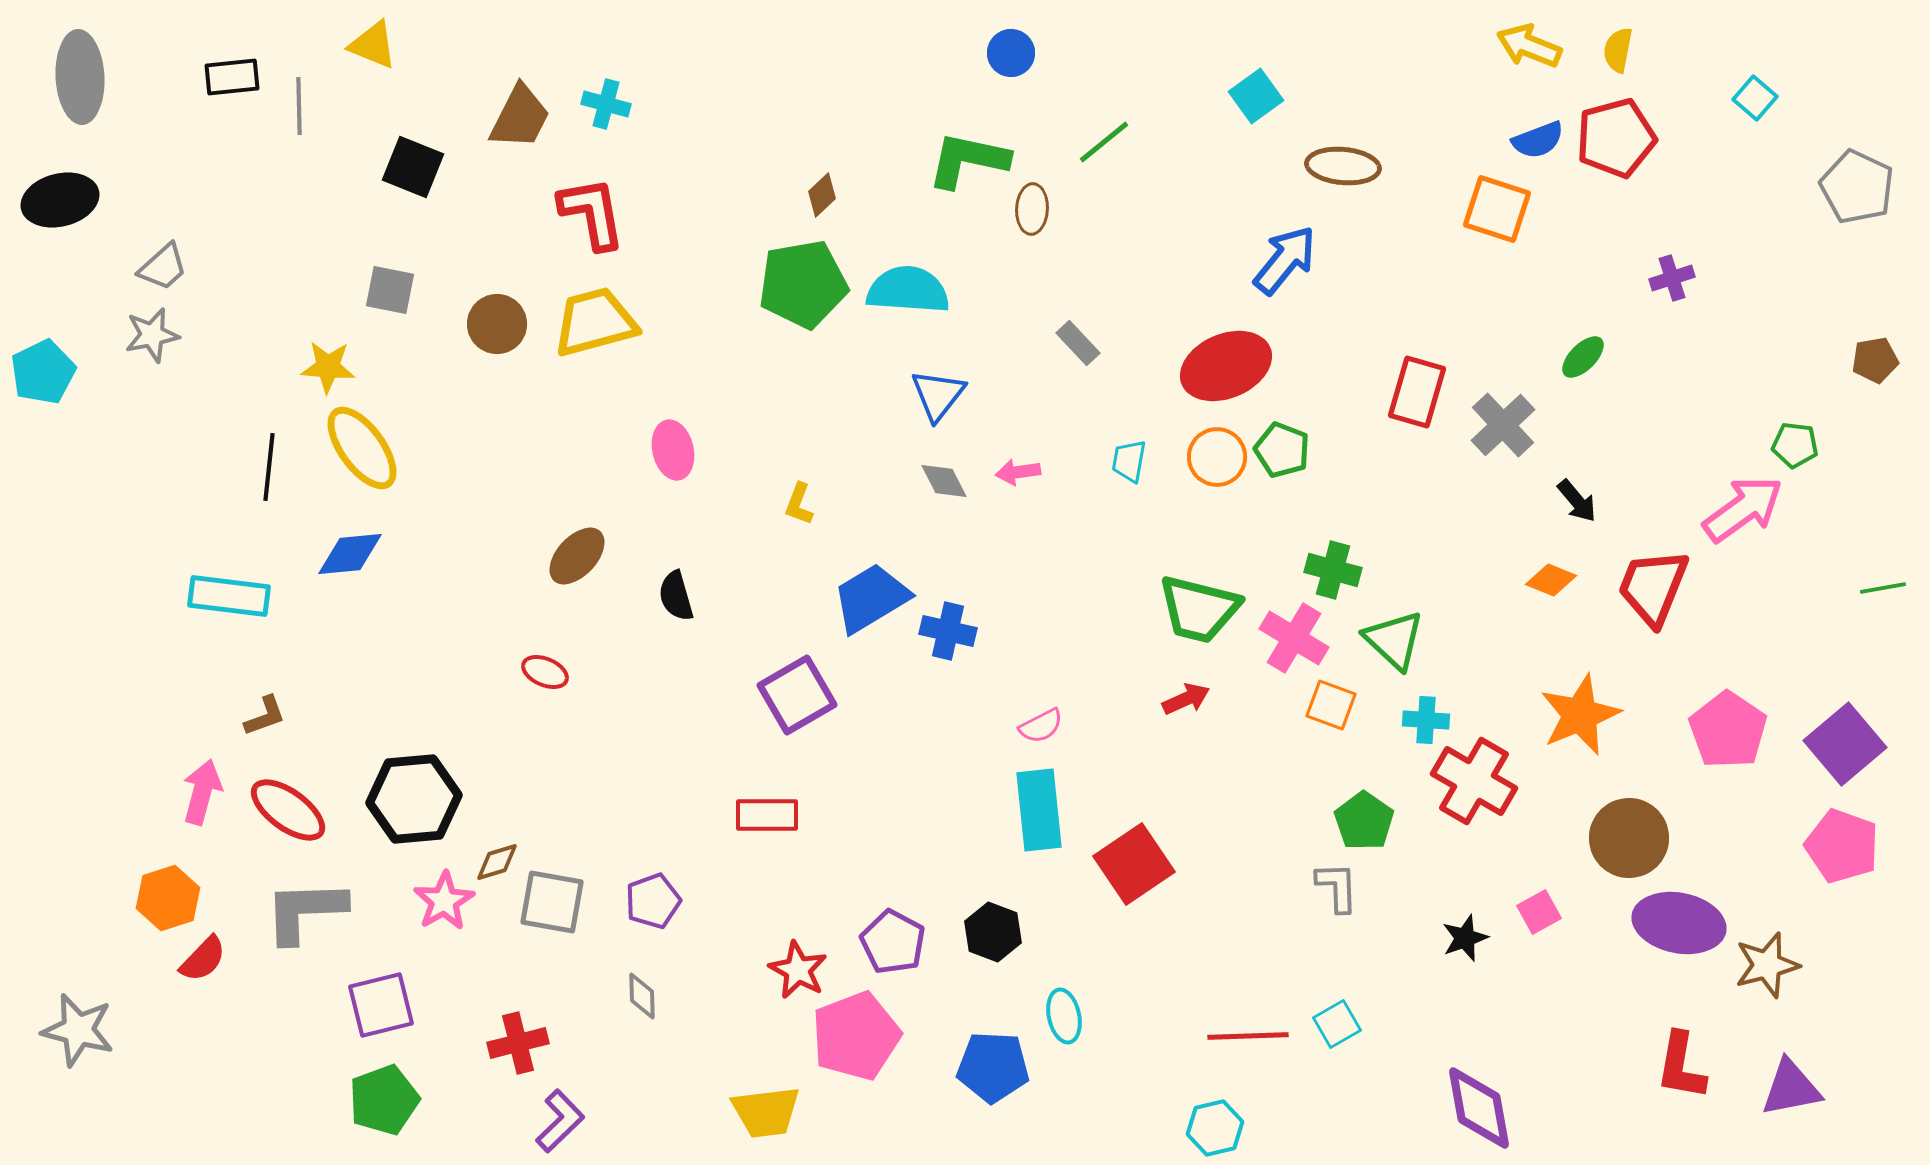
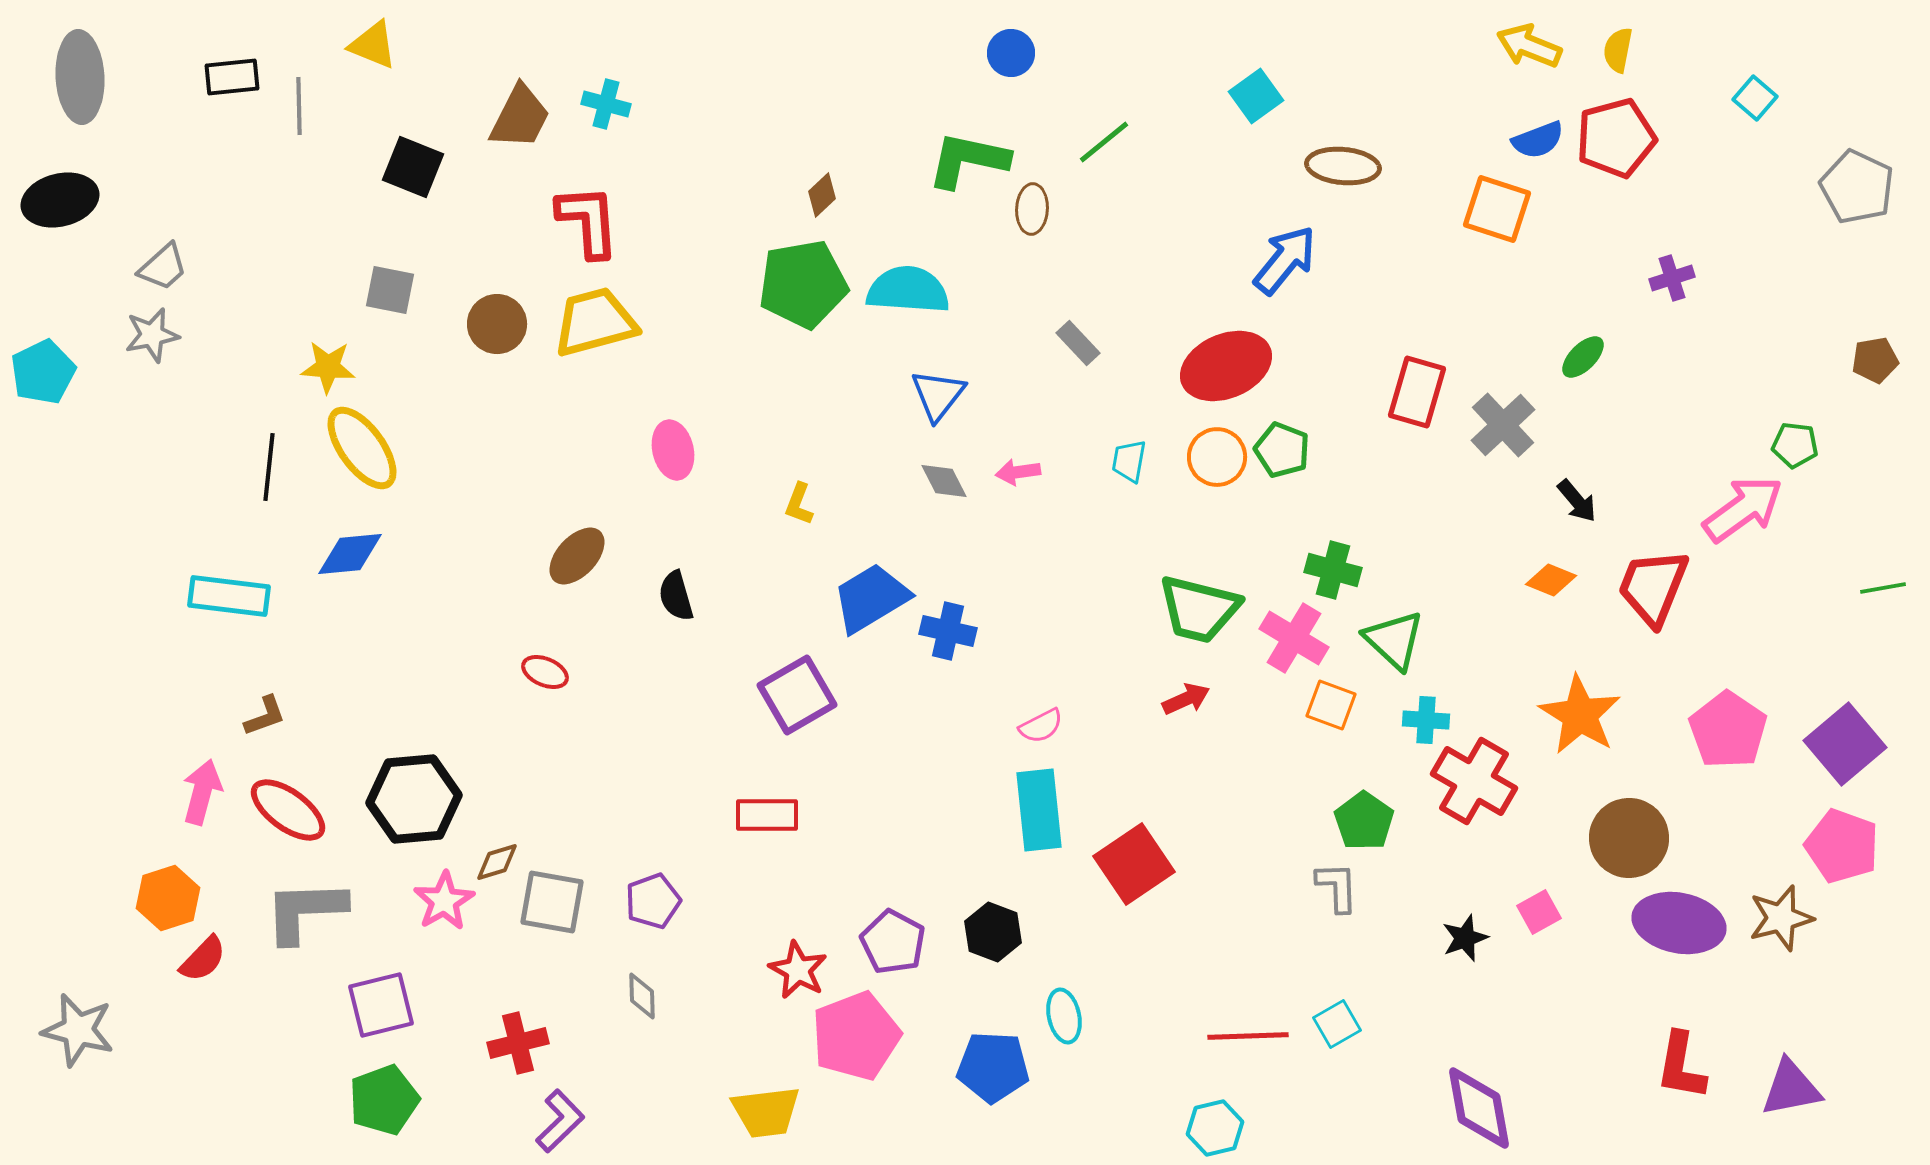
red L-shape at (592, 213): moved 4 px left, 8 px down; rotated 6 degrees clockwise
orange star at (1580, 715): rotated 18 degrees counterclockwise
brown star at (1767, 965): moved 14 px right, 47 px up
